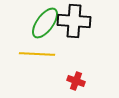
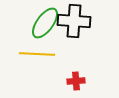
red cross: rotated 24 degrees counterclockwise
